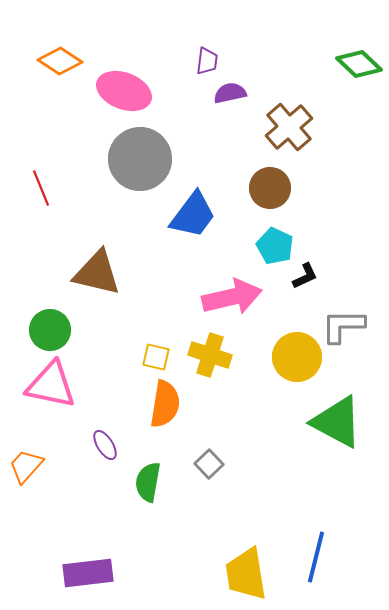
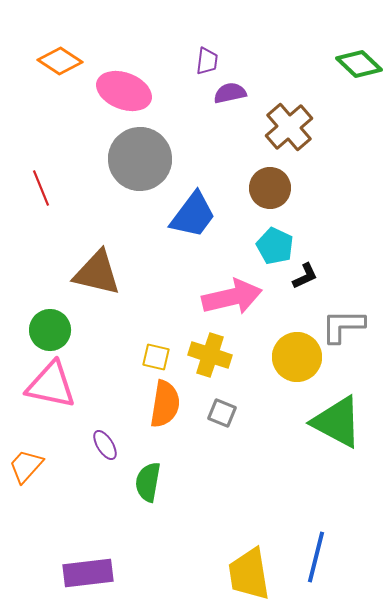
gray square: moved 13 px right, 51 px up; rotated 24 degrees counterclockwise
yellow trapezoid: moved 3 px right
